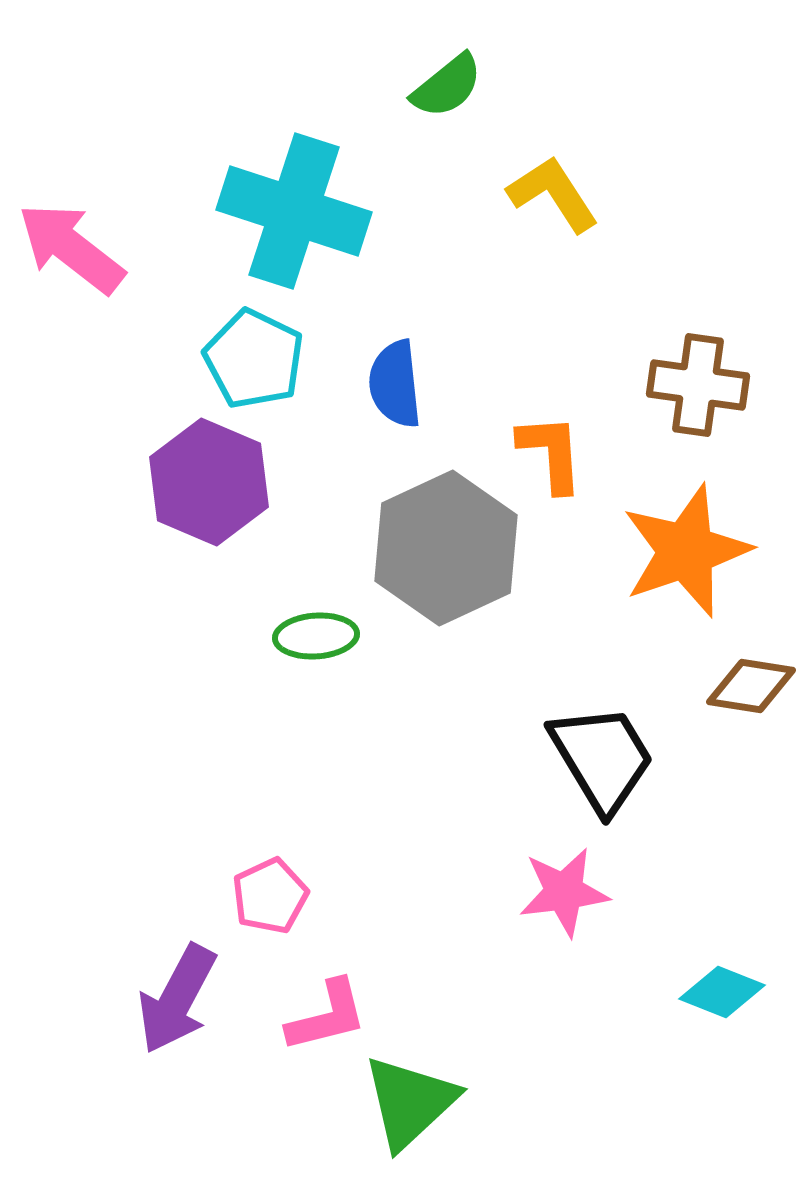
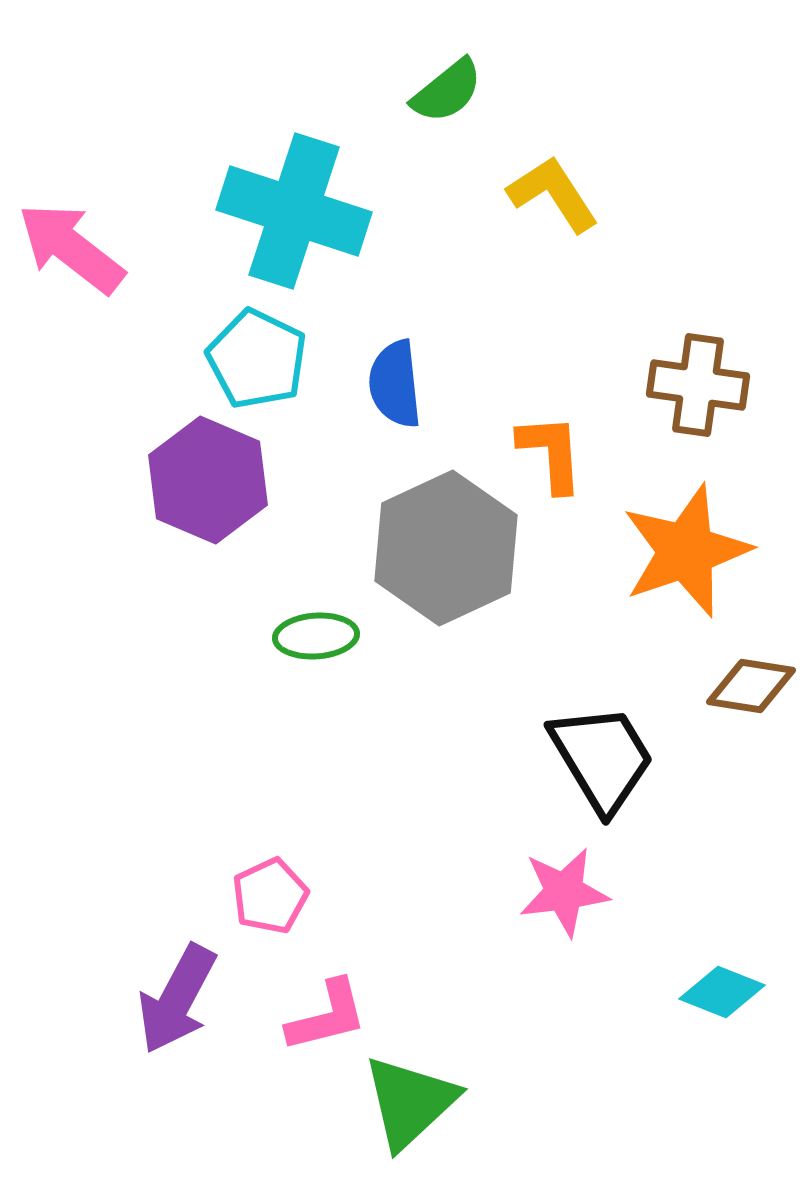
green semicircle: moved 5 px down
cyan pentagon: moved 3 px right
purple hexagon: moved 1 px left, 2 px up
